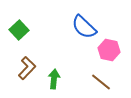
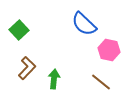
blue semicircle: moved 3 px up
